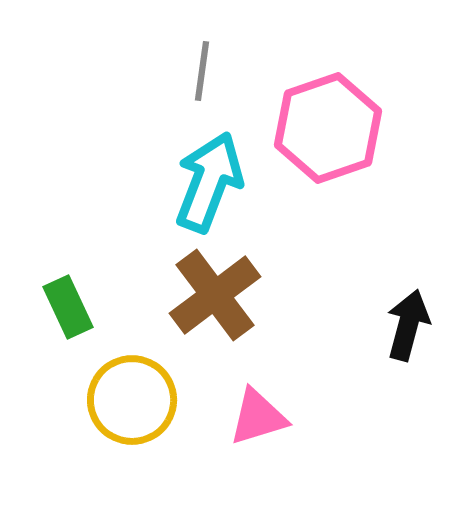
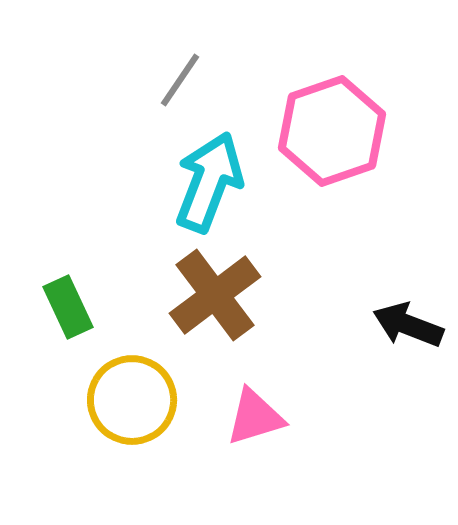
gray line: moved 22 px left, 9 px down; rotated 26 degrees clockwise
pink hexagon: moved 4 px right, 3 px down
black arrow: rotated 84 degrees counterclockwise
pink triangle: moved 3 px left
